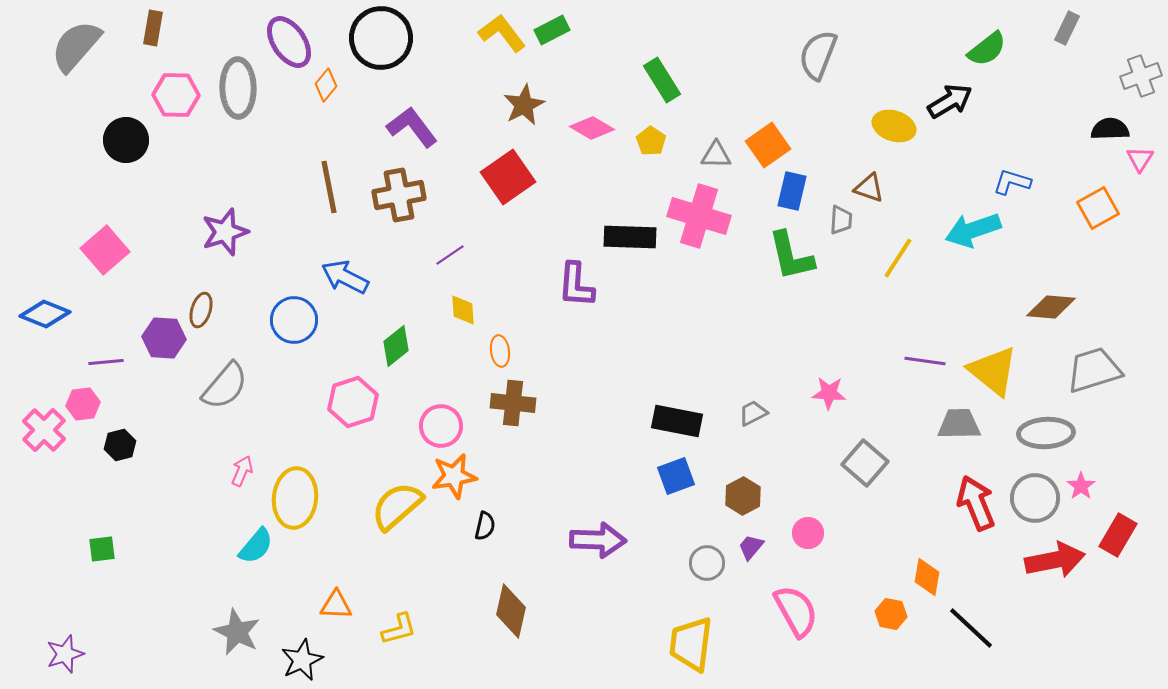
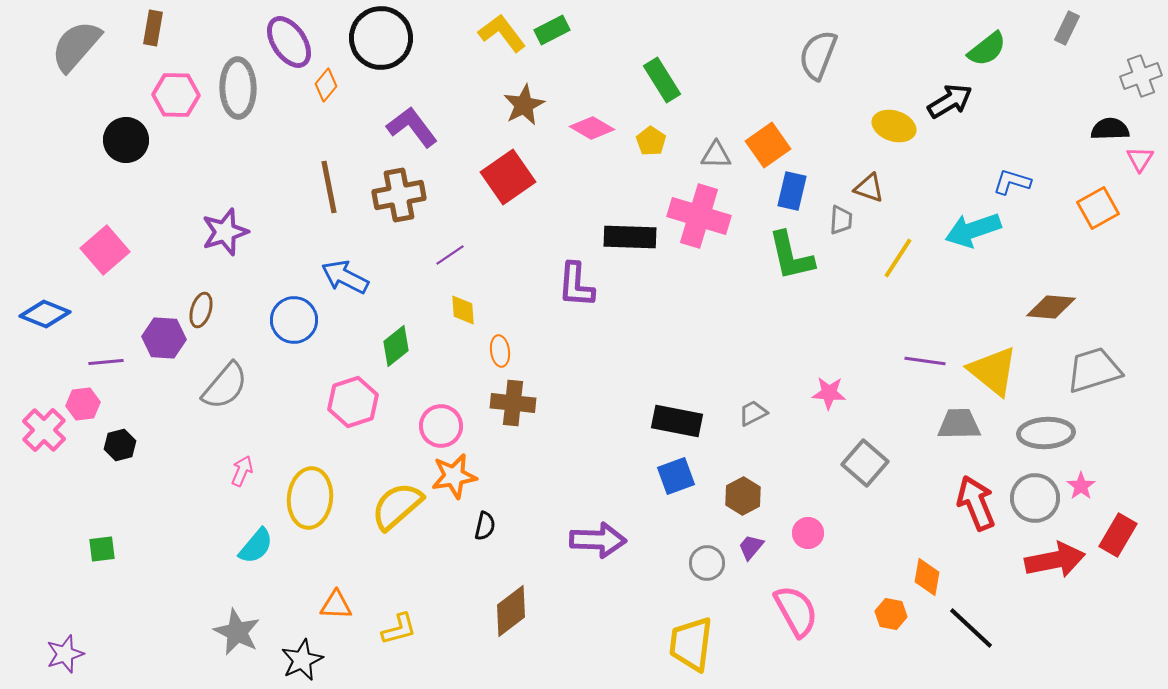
yellow ellipse at (295, 498): moved 15 px right
brown diamond at (511, 611): rotated 40 degrees clockwise
